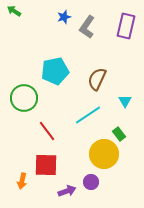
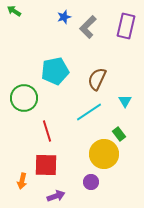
gray L-shape: moved 1 px right; rotated 10 degrees clockwise
cyan line: moved 1 px right, 3 px up
red line: rotated 20 degrees clockwise
purple arrow: moved 11 px left, 5 px down
